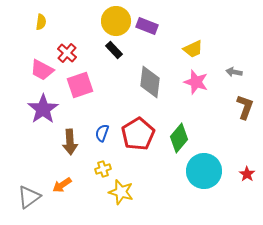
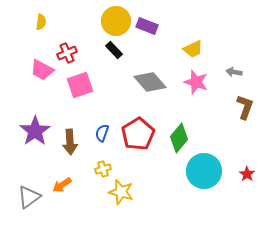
red cross: rotated 24 degrees clockwise
gray diamond: rotated 48 degrees counterclockwise
purple star: moved 8 px left, 22 px down
